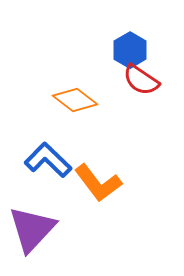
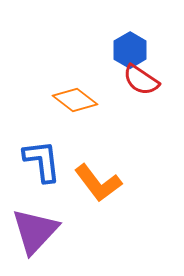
blue L-shape: moved 6 px left, 1 px down; rotated 39 degrees clockwise
purple triangle: moved 3 px right, 2 px down
